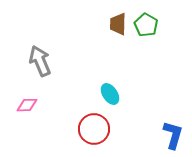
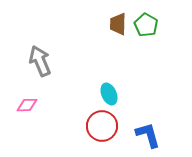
cyan ellipse: moved 1 px left; rotated 10 degrees clockwise
red circle: moved 8 px right, 3 px up
blue L-shape: moved 25 px left; rotated 32 degrees counterclockwise
